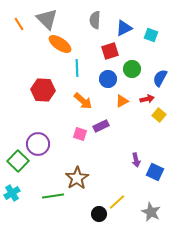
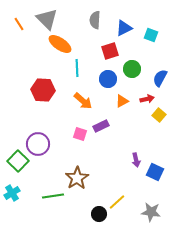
gray star: rotated 18 degrees counterclockwise
